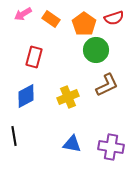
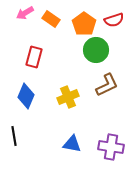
pink arrow: moved 2 px right, 1 px up
red semicircle: moved 2 px down
blue diamond: rotated 40 degrees counterclockwise
